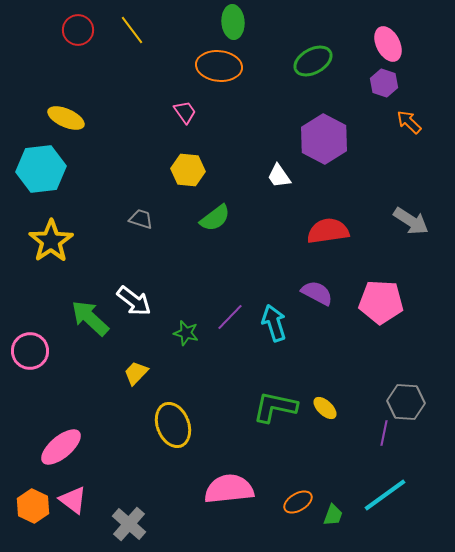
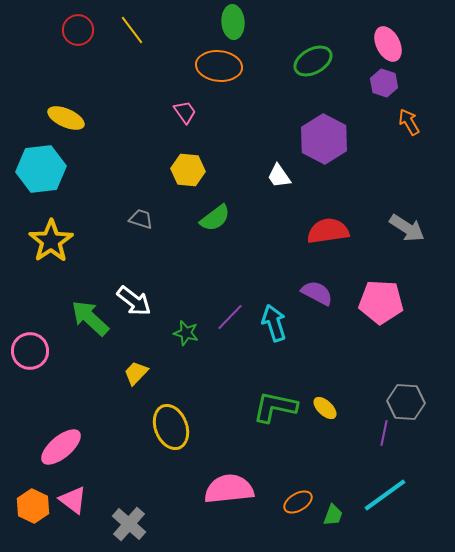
orange arrow at (409, 122): rotated 16 degrees clockwise
gray arrow at (411, 221): moved 4 px left, 7 px down
yellow ellipse at (173, 425): moved 2 px left, 2 px down
